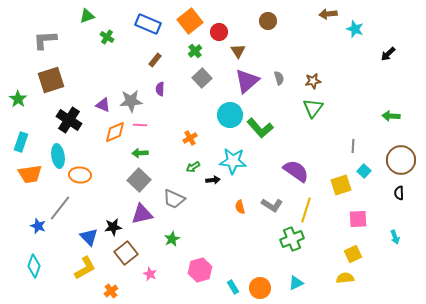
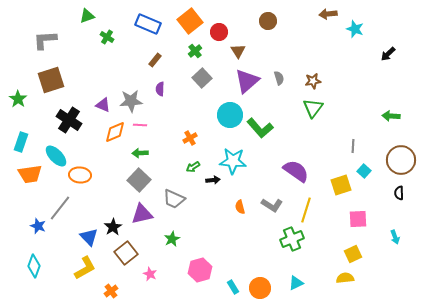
cyan ellipse at (58, 156): moved 2 px left; rotated 35 degrees counterclockwise
black star at (113, 227): rotated 24 degrees counterclockwise
